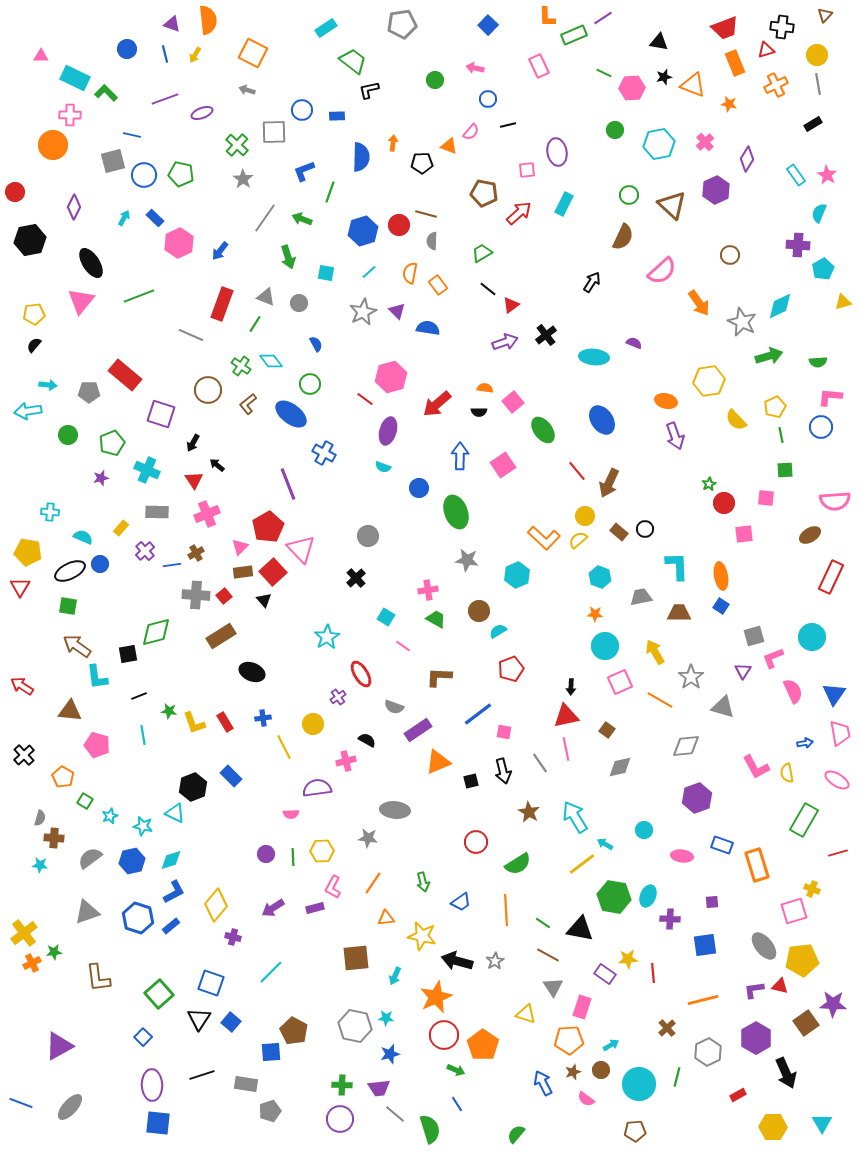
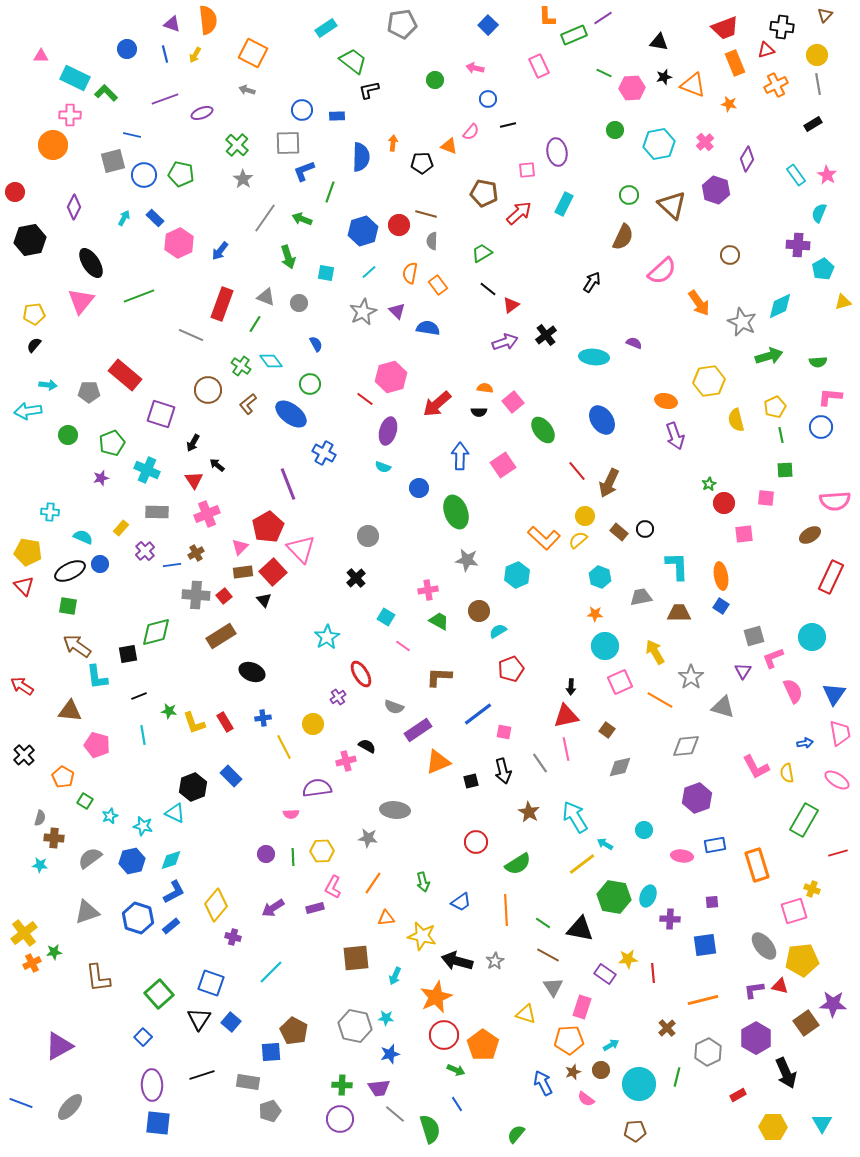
gray square at (274, 132): moved 14 px right, 11 px down
purple hexagon at (716, 190): rotated 16 degrees counterclockwise
yellow semicircle at (736, 420): rotated 30 degrees clockwise
red triangle at (20, 587): moved 4 px right, 1 px up; rotated 15 degrees counterclockwise
green trapezoid at (436, 619): moved 3 px right, 2 px down
black semicircle at (367, 740): moved 6 px down
blue rectangle at (722, 845): moved 7 px left; rotated 30 degrees counterclockwise
gray rectangle at (246, 1084): moved 2 px right, 2 px up
